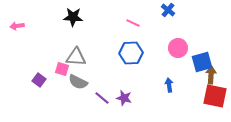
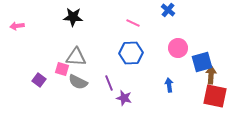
purple line: moved 7 px right, 15 px up; rotated 28 degrees clockwise
